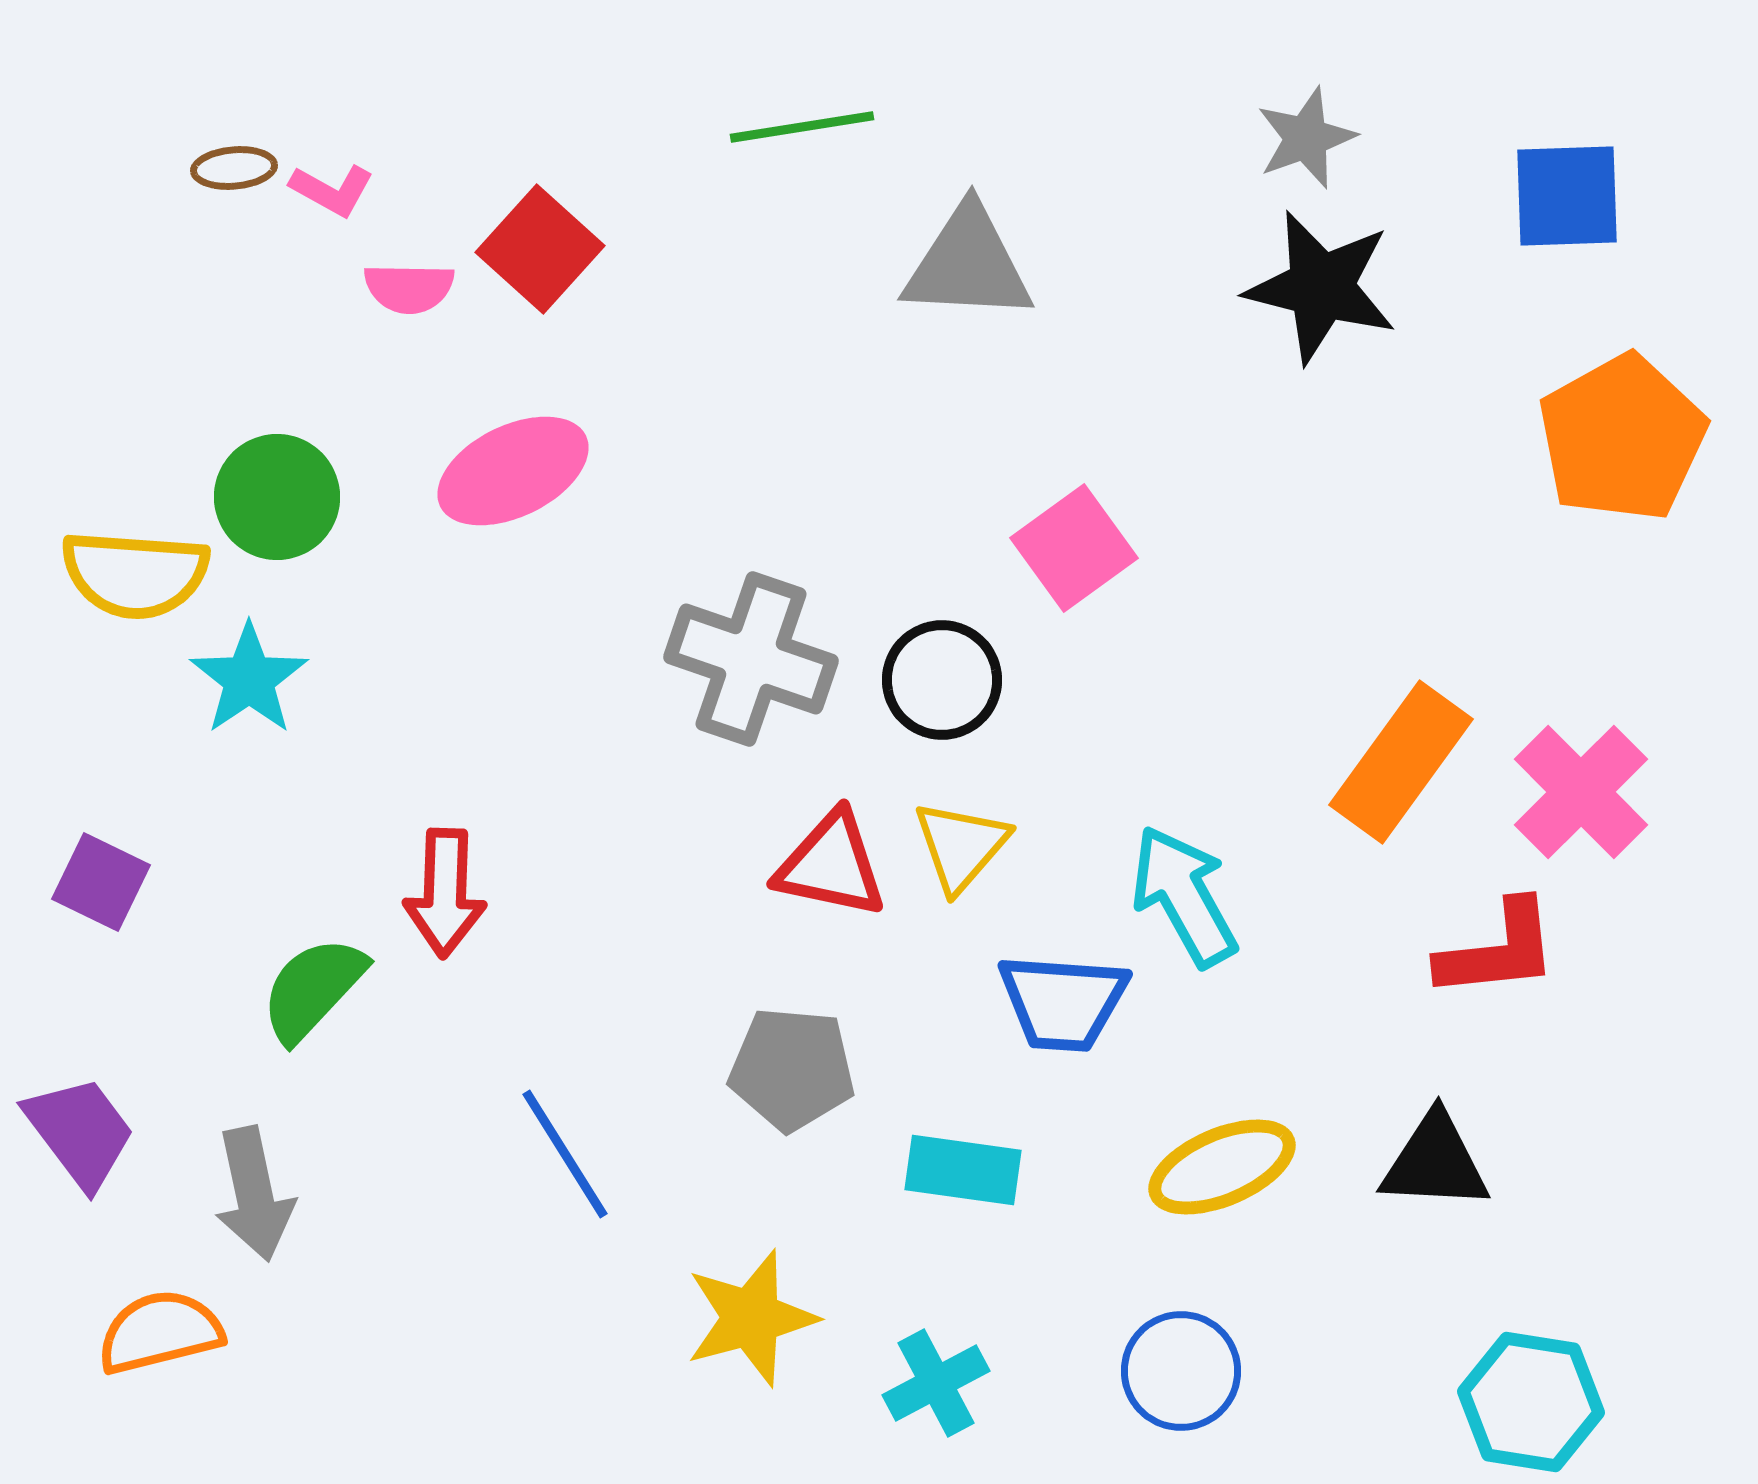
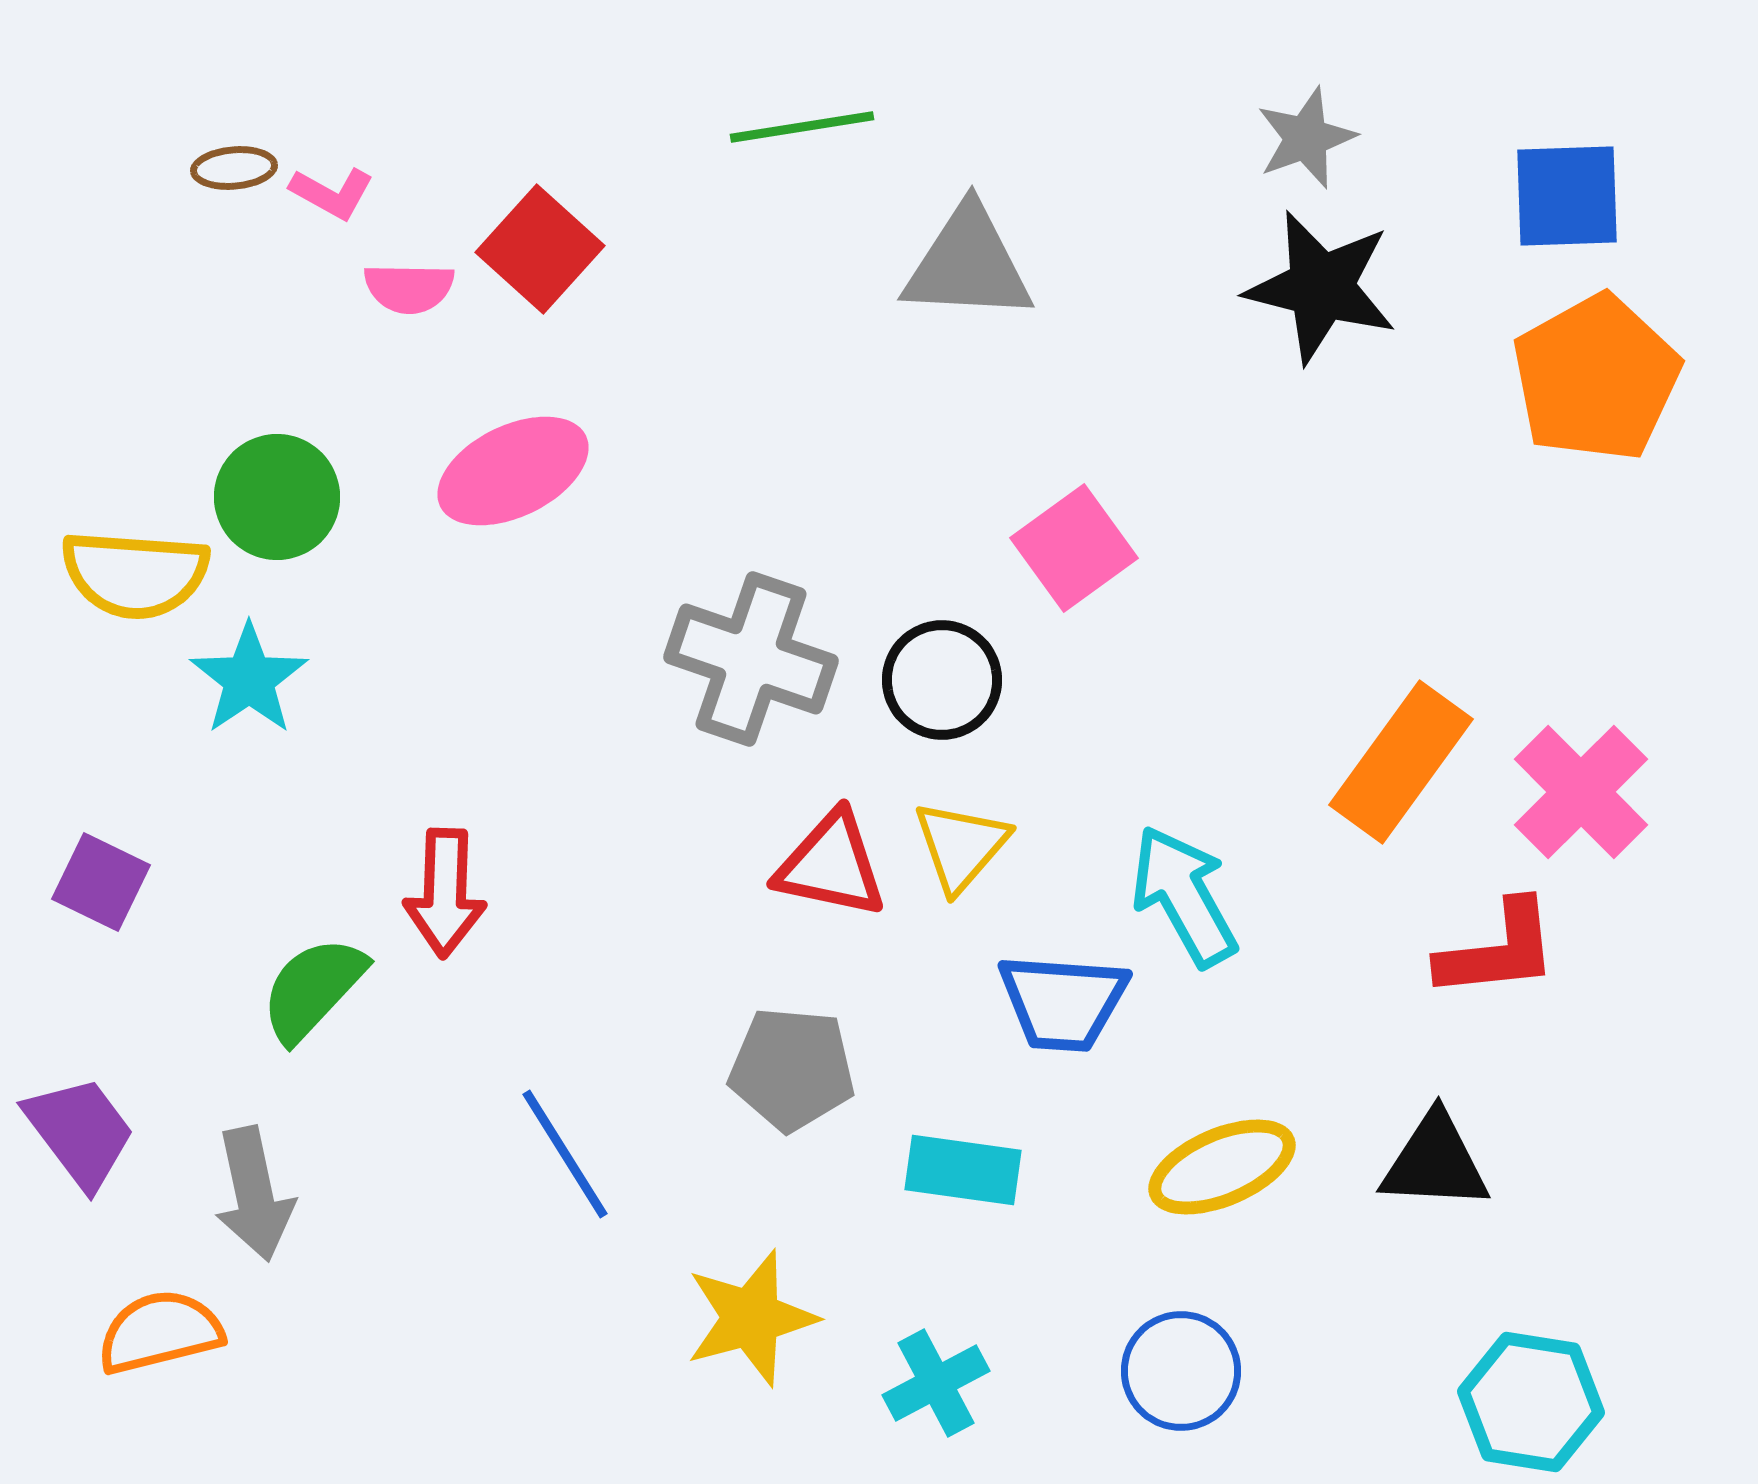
pink L-shape: moved 3 px down
orange pentagon: moved 26 px left, 60 px up
